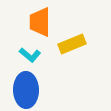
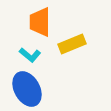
blue ellipse: moved 1 px right, 1 px up; rotated 28 degrees counterclockwise
